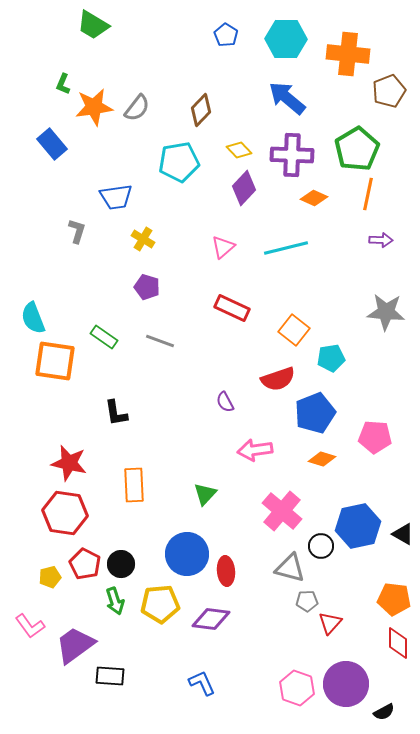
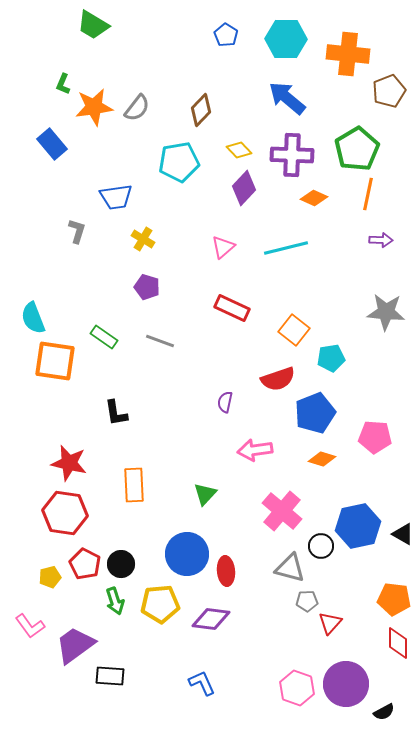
purple semicircle at (225, 402): rotated 40 degrees clockwise
